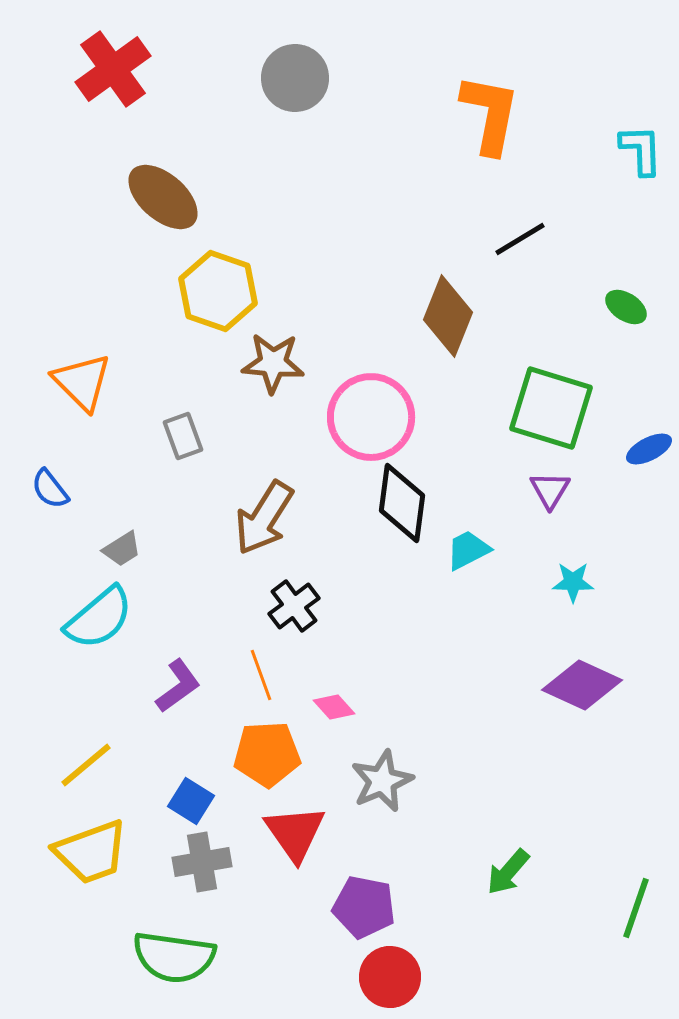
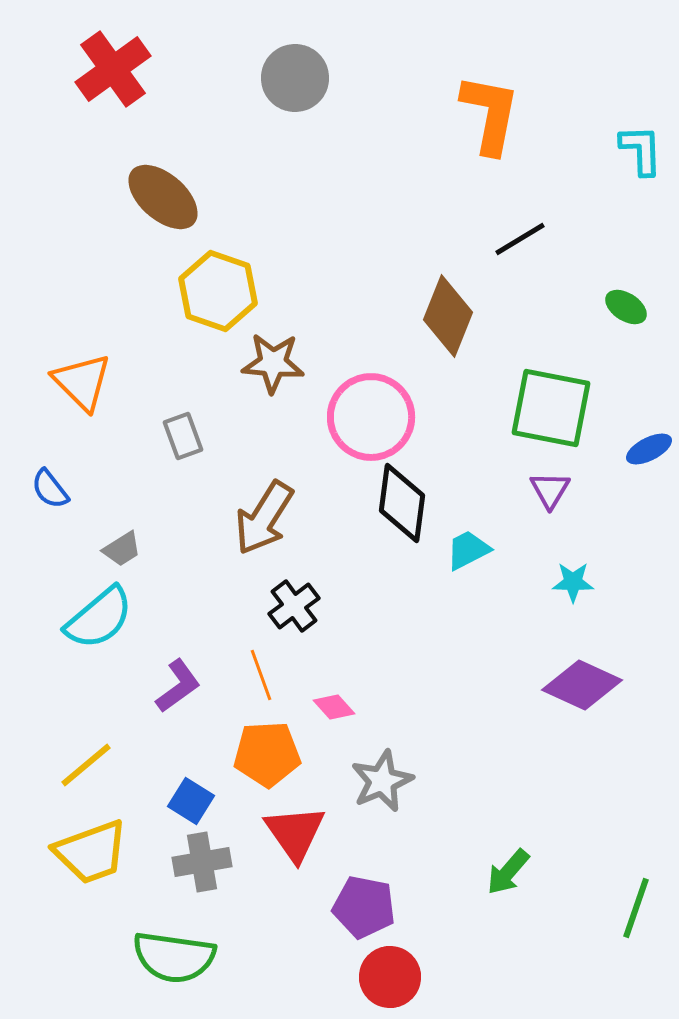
green square: rotated 6 degrees counterclockwise
